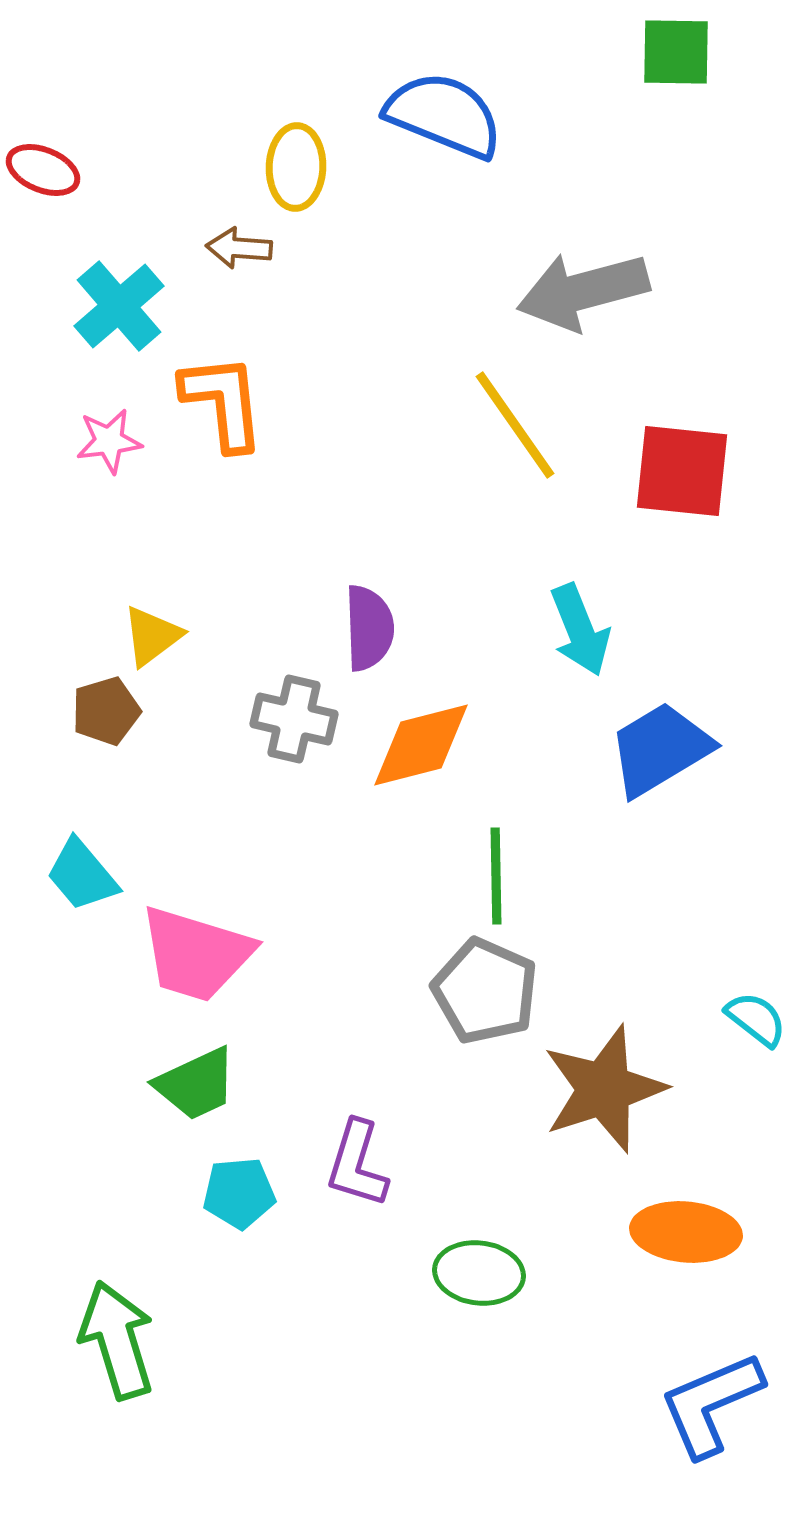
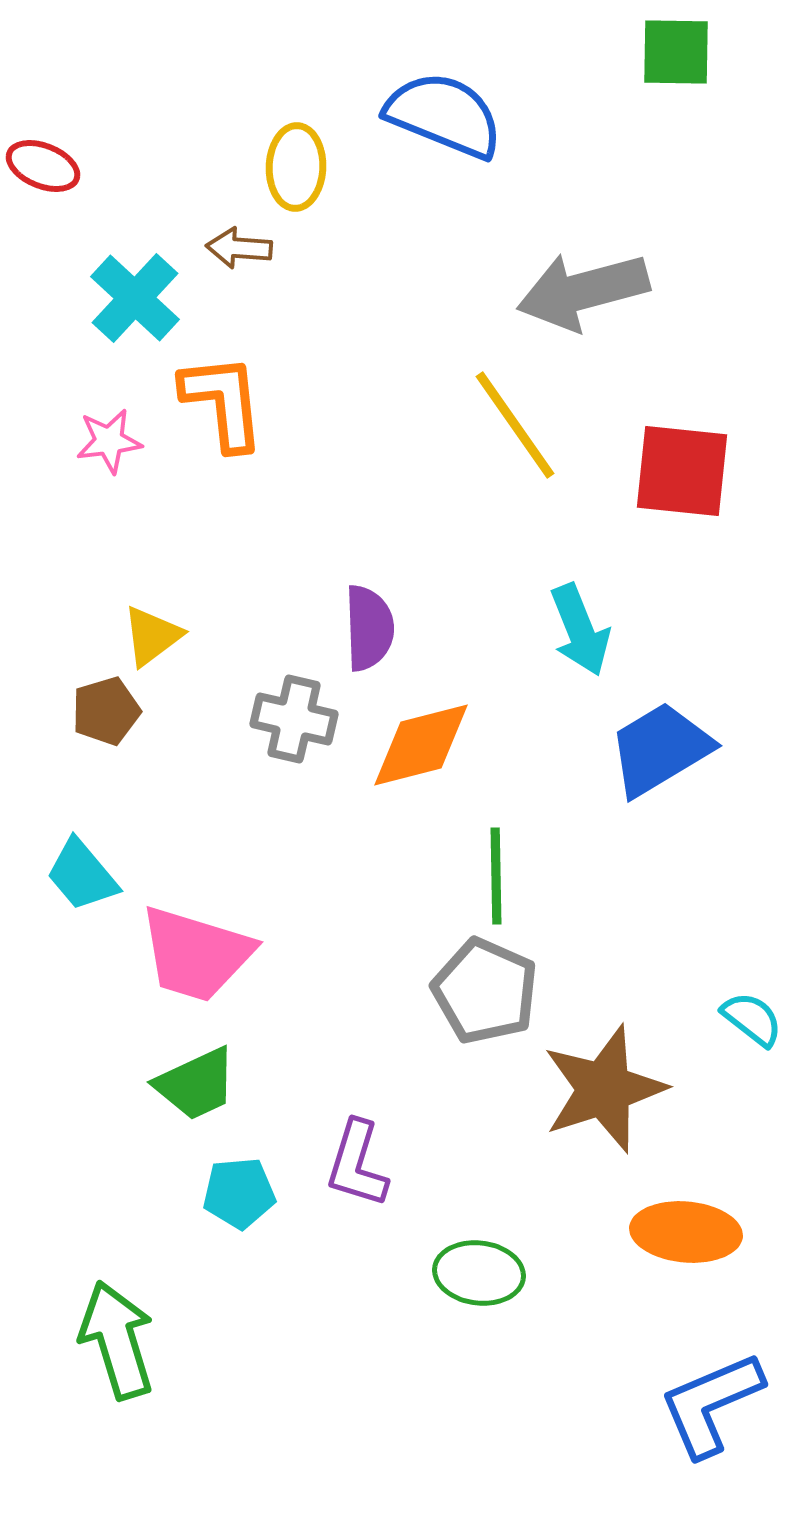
red ellipse: moved 4 px up
cyan cross: moved 16 px right, 8 px up; rotated 6 degrees counterclockwise
cyan semicircle: moved 4 px left
